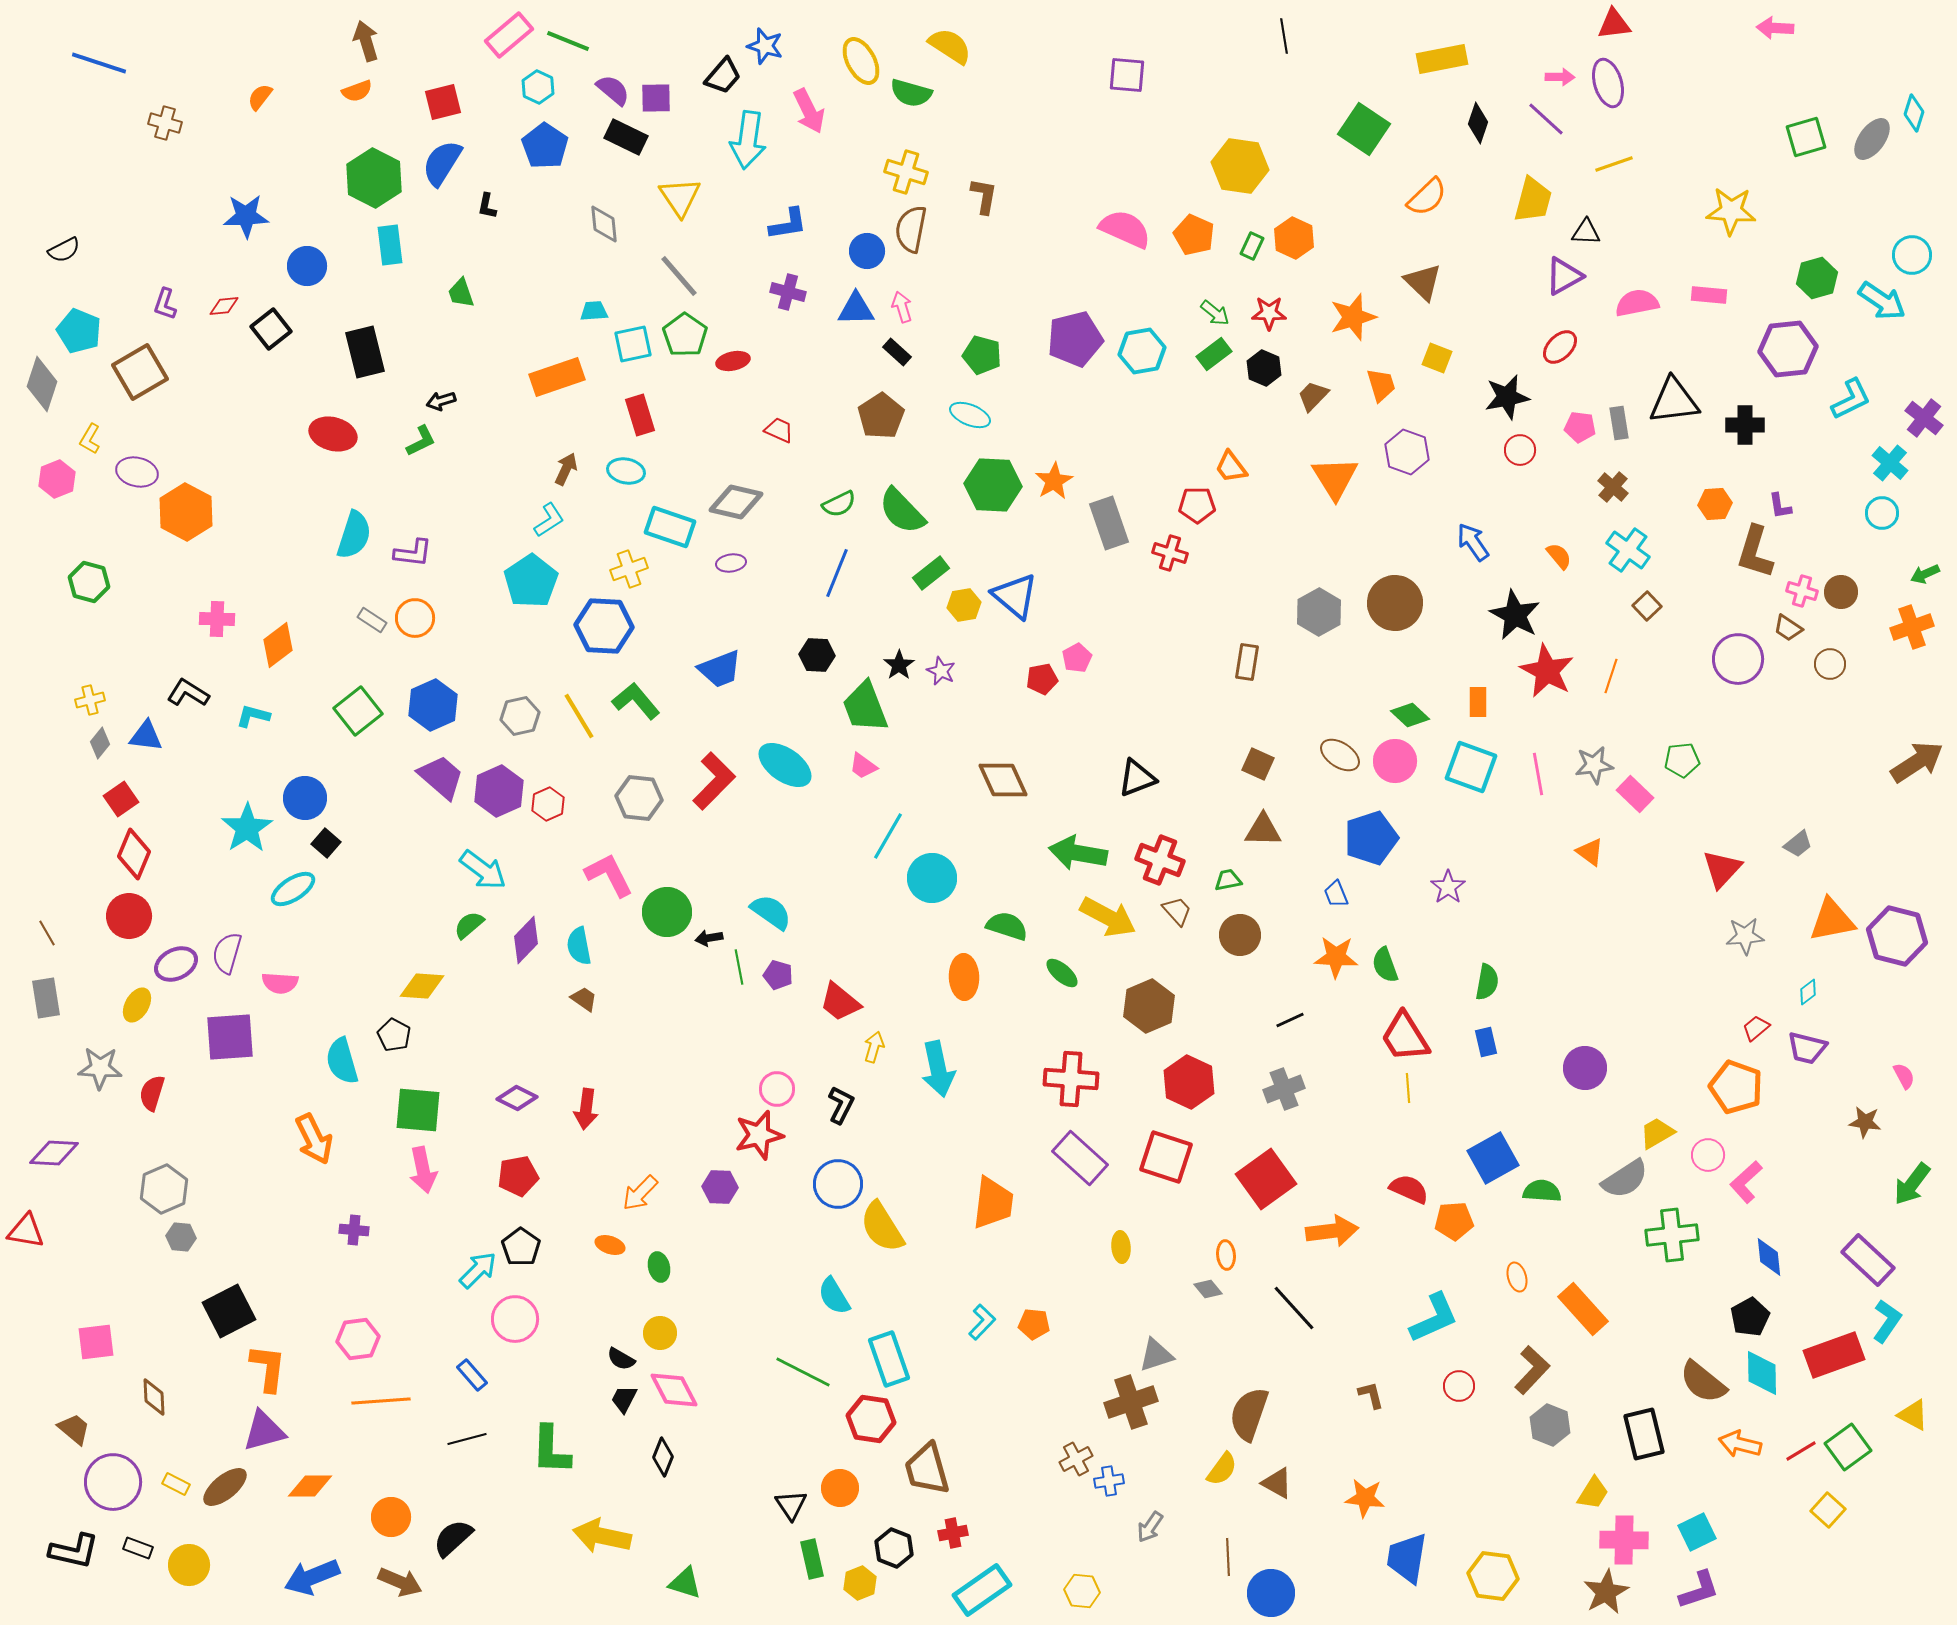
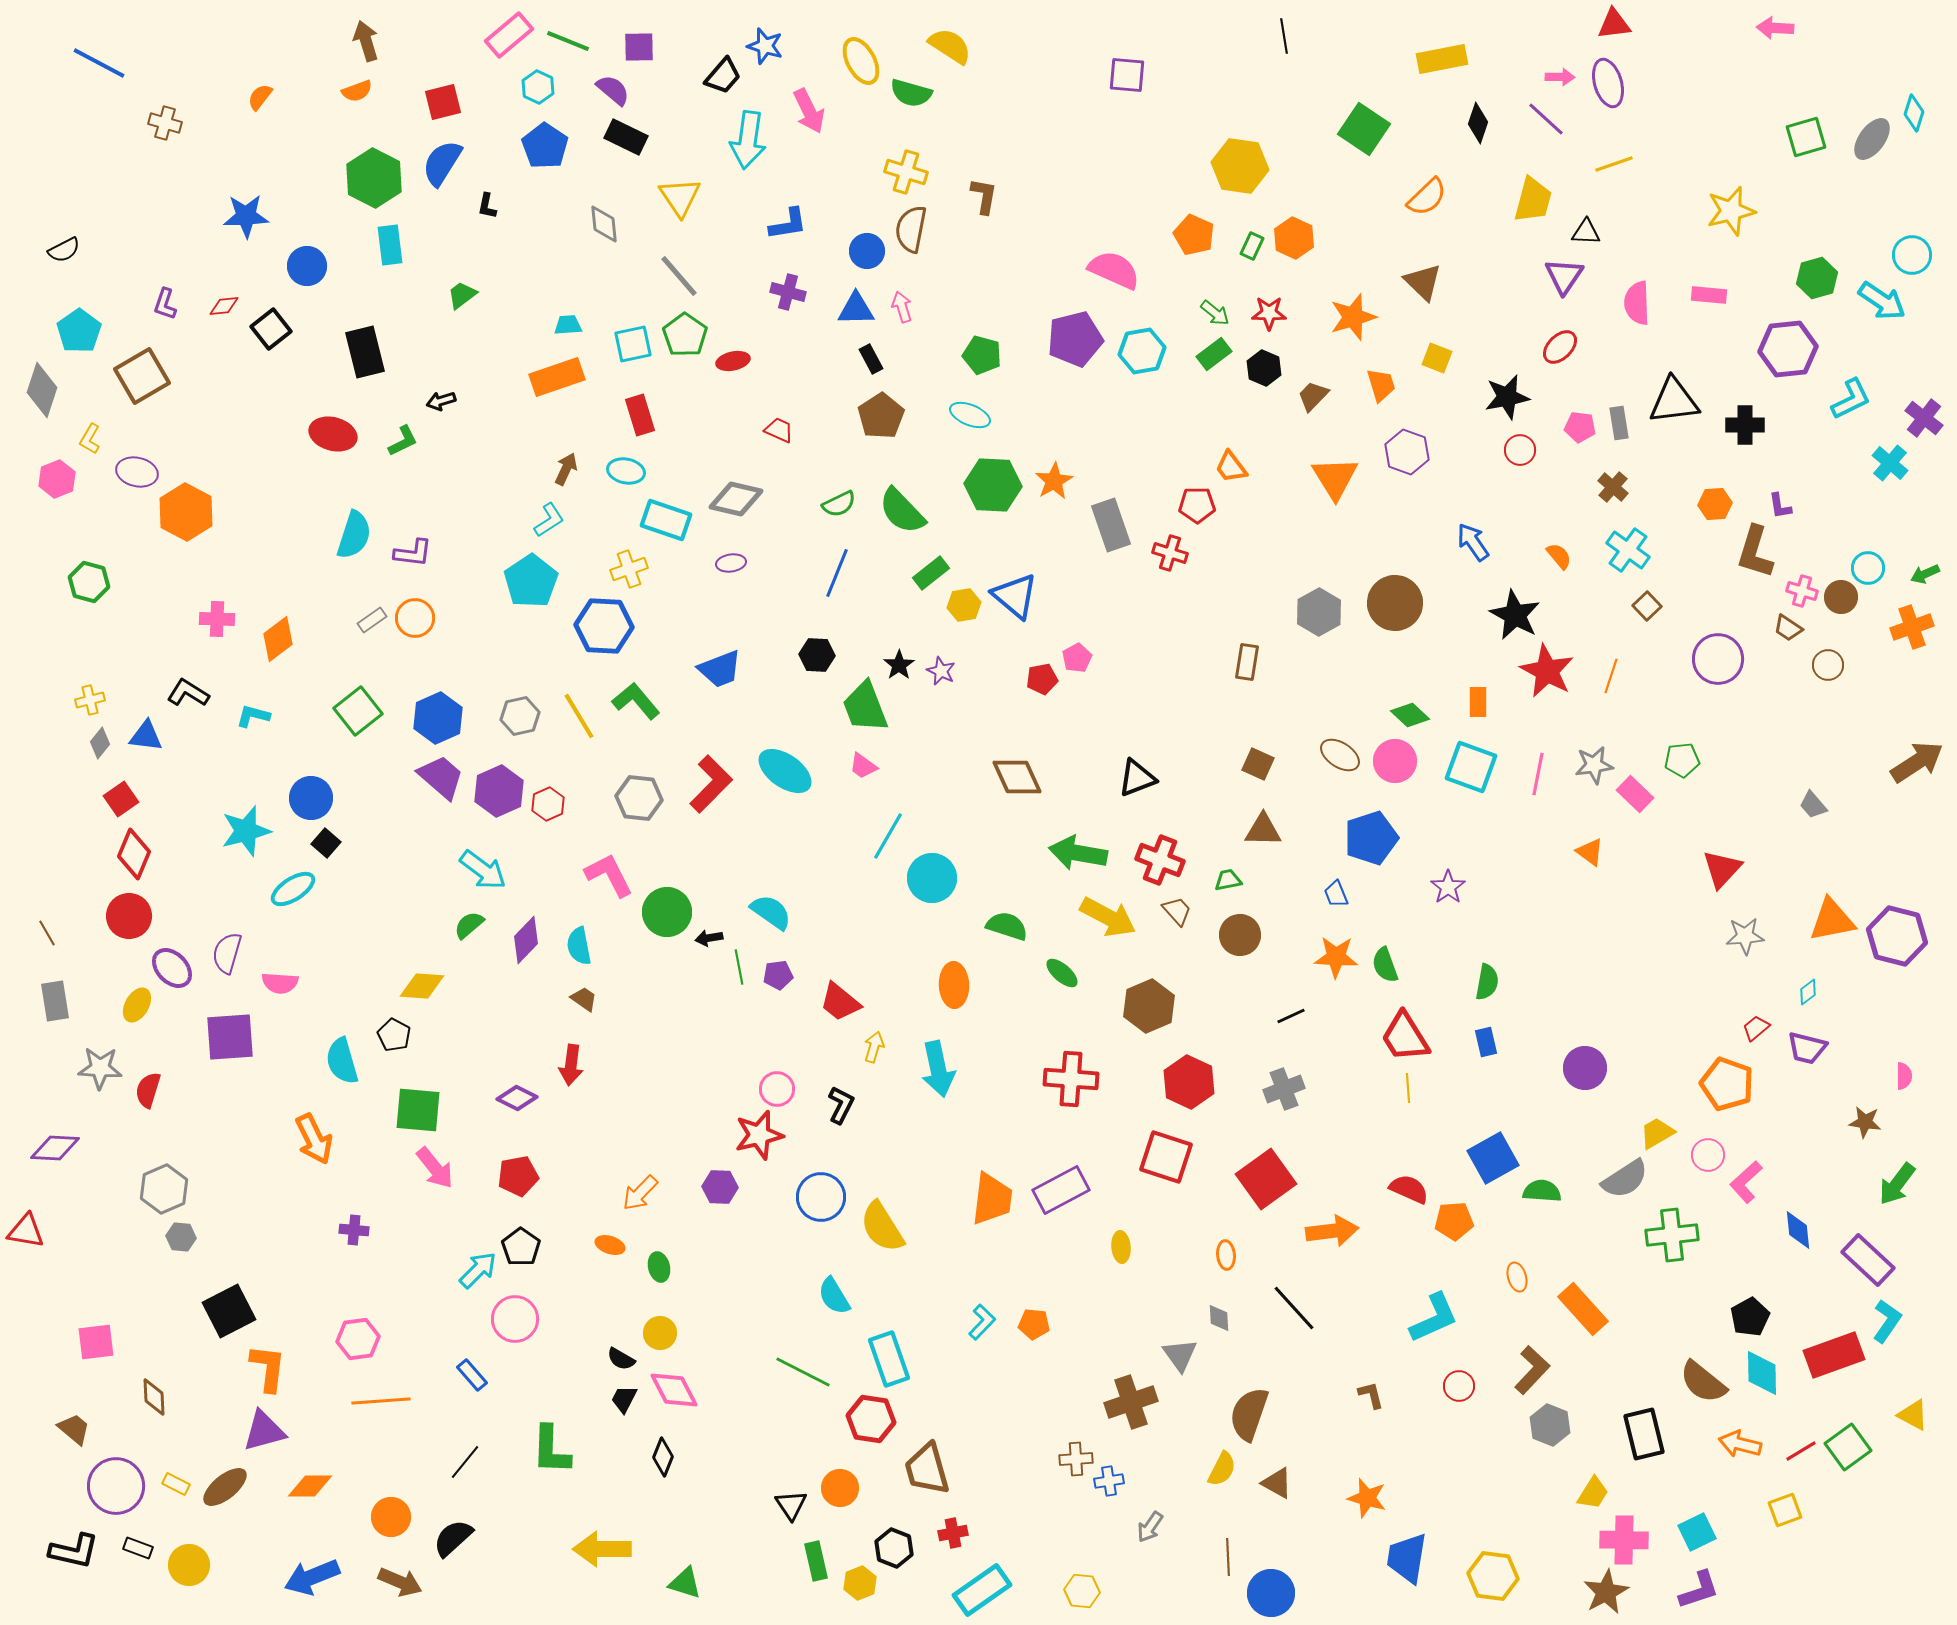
blue line at (99, 63): rotated 10 degrees clockwise
purple square at (656, 98): moved 17 px left, 51 px up
yellow star at (1731, 211): rotated 18 degrees counterclockwise
pink semicircle at (1125, 229): moved 11 px left, 41 px down
purple triangle at (1564, 276): rotated 27 degrees counterclockwise
green trapezoid at (461, 293): moved 1 px right, 2 px down; rotated 72 degrees clockwise
pink semicircle at (1637, 303): rotated 81 degrees counterclockwise
cyan trapezoid at (594, 311): moved 26 px left, 14 px down
cyan pentagon at (79, 331): rotated 15 degrees clockwise
black rectangle at (897, 352): moved 26 px left, 7 px down; rotated 20 degrees clockwise
brown square at (140, 372): moved 2 px right, 4 px down
gray diamond at (42, 384): moved 6 px down
green L-shape at (421, 441): moved 18 px left
gray diamond at (736, 502): moved 3 px up
cyan circle at (1882, 513): moved 14 px left, 55 px down
gray rectangle at (1109, 523): moved 2 px right, 2 px down
cyan rectangle at (670, 527): moved 4 px left, 7 px up
brown circle at (1841, 592): moved 5 px down
gray rectangle at (372, 620): rotated 68 degrees counterclockwise
orange diamond at (278, 645): moved 6 px up
purple circle at (1738, 659): moved 20 px left
brown circle at (1830, 664): moved 2 px left, 1 px down
blue hexagon at (433, 705): moved 5 px right, 13 px down
cyan ellipse at (785, 765): moved 6 px down
pink line at (1538, 774): rotated 21 degrees clockwise
brown diamond at (1003, 780): moved 14 px right, 3 px up
red L-shape at (714, 781): moved 3 px left, 3 px down
blue circle at (305, 798): moved 6 px right
cyan star at (247, 828): moved 1 px left, 3 px down; rotated 18 degrees clockwise
gray trapezoid at (1798, 844): moved 15 px right, 39 px up; rotated 88 degrees clockwise
purple ellipse at (176, 964): moved 4 px left, 4 px down; rotated 72 degrees clockwise
purple pentagon at (778, 975): rotated 24 degrees counterclockwise
orange ellipse at (964, 977): moved 10 px left, 8 px down
gray rectangle at (46, 998): moved 9 px right, 3 px down
black line at (1290, 1020): moved 1 px right, 4 px up
pink semicircle at (1904, 1076): rotated 28 degrees clockwise
orange pentagon at (1736, 1087): moved 9 px left, 3 px up
red semicircle at (152, 1093): moved 4 px left, 3 px up
red arrow at (586, 1109): moved 15 px left, 44 px up
purple diamond at (54, 1153): moved 1 px right, 5 px up
purple rectangle at (1080, 1158): moved 19 px left, 32 px down; rotated 70 degrees counterclockwise
pink arrow at (423, 1170): moved 12 px right, 2 px up; rotated 27 degrees counterclockwise
blue circle at (838, 1184): moved 17 px left, 13 px down
green arrow at (1912, 1184): moved 15 px left
orange trapezoid at (993, 1203): moved 1 px left, 4 px up
blue diamond at (1769, 1257): moved 29 px right, 27 px up
gray diamond at (1208, 1289): moved 11 px right, 29 px down; rotated 36 degrees clockwise
gray triangle at (1156, 1355): moved 24 px right; rotated 48 degrees counterclockwise
black line at (467, 1439): moved 2 px left, 23 px down; rotated 36 degrees counterclockwise
brown cross at (1076, 1459): rotated 24 degrees clockwise
yellow semicircle at (1222, 1469): rotated 9 degrees counterclockwise
purple circle at (113, 1482): moved 3 px right, 4 px down
orange star at (1365, 1498): moved 2 px right; rotated 9 degrees clockwise
yellow square at (1828, 1510): moved 43 px left; rotated 28 degrees clockwise
yellow arrow at (602, 1536): moved 13 px down; rotated 12 degrees counterclockwise
green rectangle at (812, 1559): moved 4 px right, 2 px down
